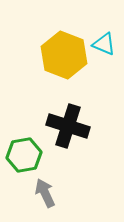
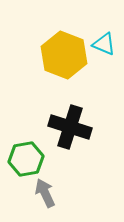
black cross: moved 2 px right, 1 px down
green hexagon: moved 2 px right, 4 px down
